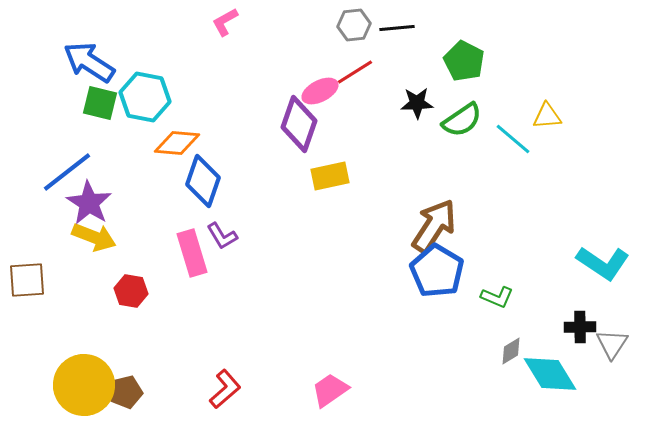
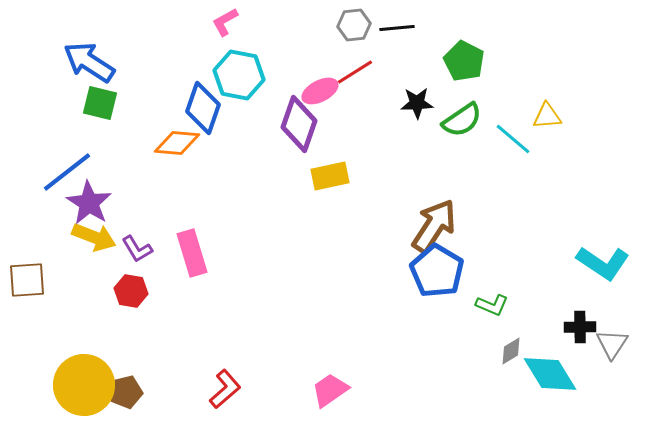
cyan hexagon: moved 94 px right, 22 px up
blue diamond: moved 73 px up
purple L-shape: moved 85 px left, 13 px down
green L-shape: moved 5 px left, 8 px down
